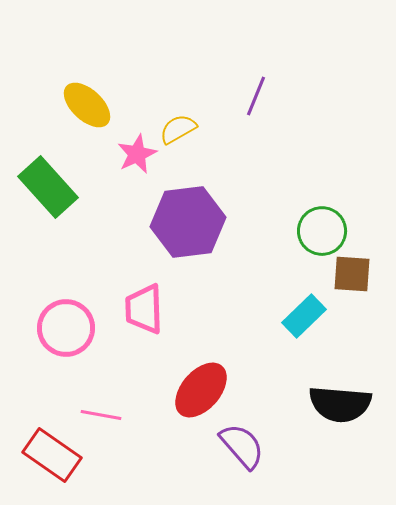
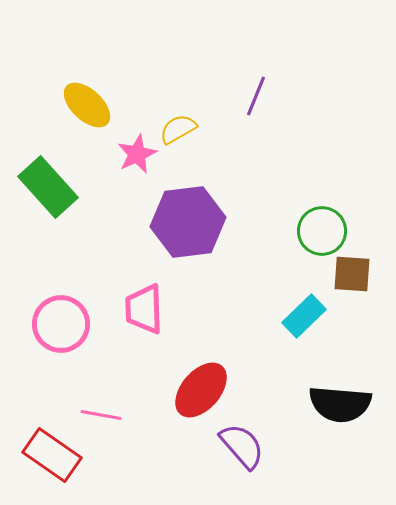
pink circle: moved 5 px left, 4 px up
